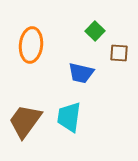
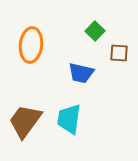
cyan trapezoid: moved 2 px down
